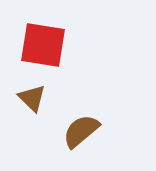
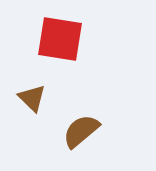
red square: moved 17 px right, 6 px up
